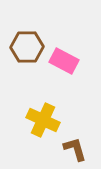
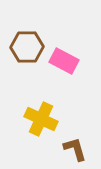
yellow cross: moved 2 px left, 1 px up
